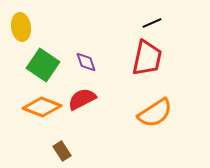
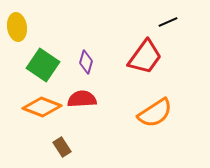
black line: moved 16 px right, 1 px up
yellow ellipse: moved 4 px left
red trapezoid: moved 2 px left, 1 px up; rotated 24 degrees clockwise
purple diamond: rotated 35 degrees clockwise
red semicircle: rotated 24 degrees clockwise
brown rectangle: moved 4 px up
